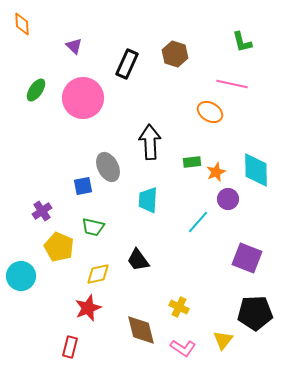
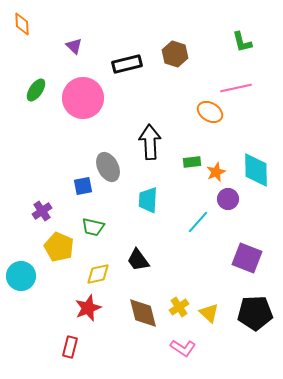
black rectangle: rotated 52 degrees clockwise
pink line: moved 4 px right, 4 px down; rotated 24 degrees counterclockwise
yellow cross: rotated 30 degrees clockwise
brown diamond: moved 2 px right, 17 px up
yellow triangle: moved 14 px left, 27 px up; rotated 25 degrees counterclockwise
